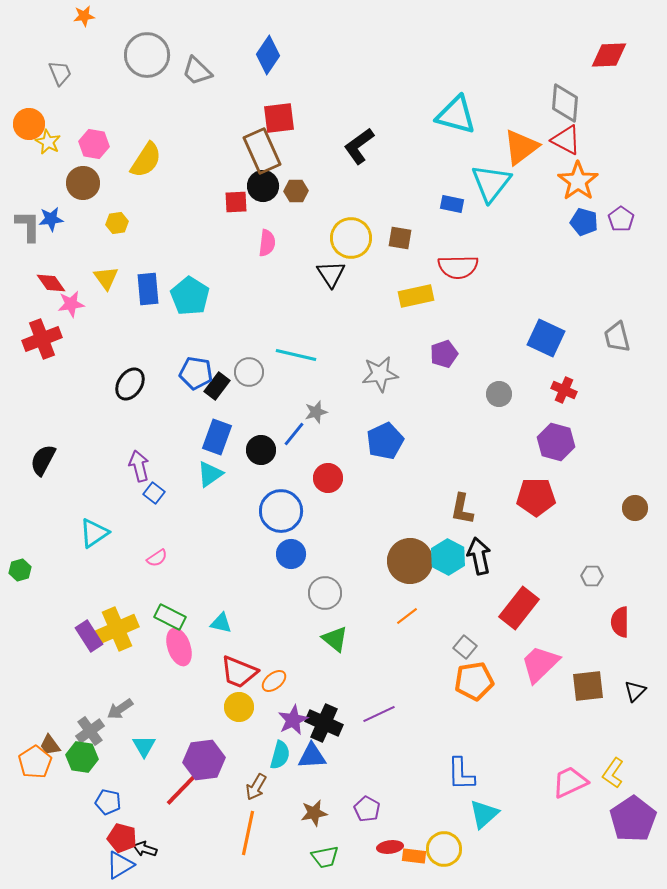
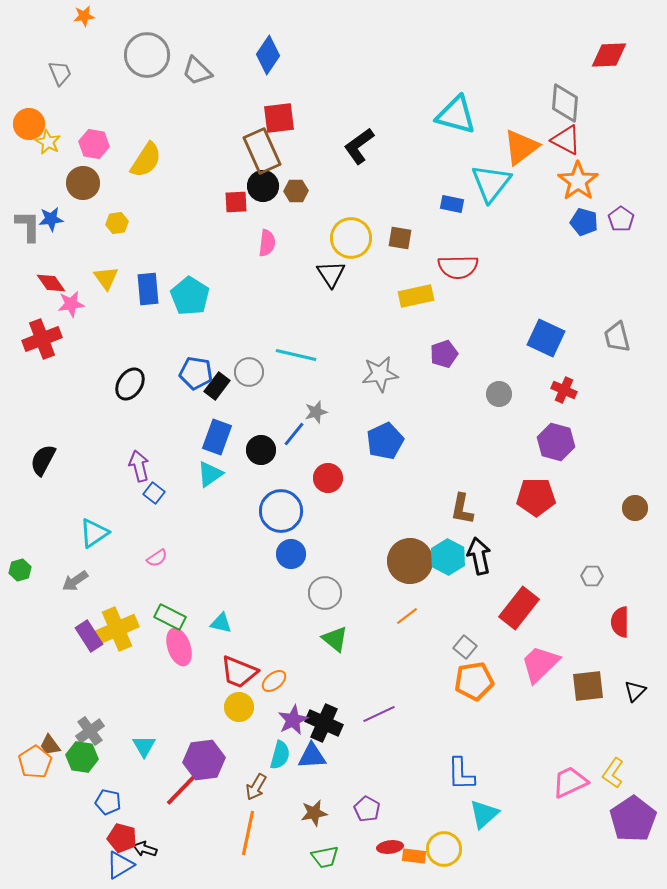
gray arrow at (120, 709): moved 45 px left, 128 px up
